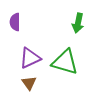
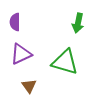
purple triangle: moved 9 px left, 4 px up
brown triangle: moved 3 px down
